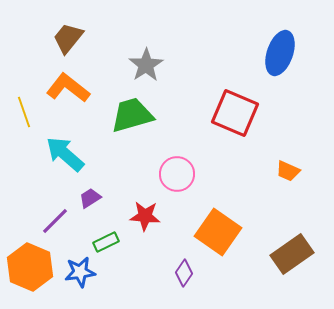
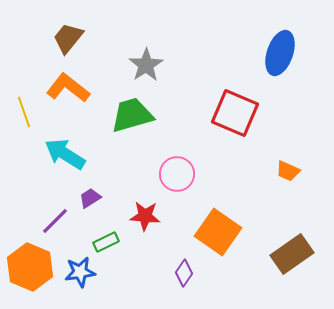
cyan arrow: rotated 9 degrees counterclockwise
